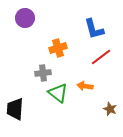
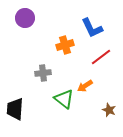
blue L-shape: moved 2 px left, 1 px up; rotated 10 degrees counterclockwise
orange cross: moved 7 px right, 3 px up
orange arrow: rotated 42 degrees counterclockwise
green triangle: moved 6 px right, 6 px down
brown star: moved 1 px left, 1 px down
